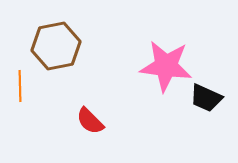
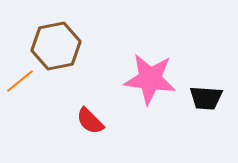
pink star: moved 16 px left, 13 px down
orange line: moved 5 px up; rotated 52 degrees clockwise
black trapezoid: rotated 20 degrees counterclockwise
